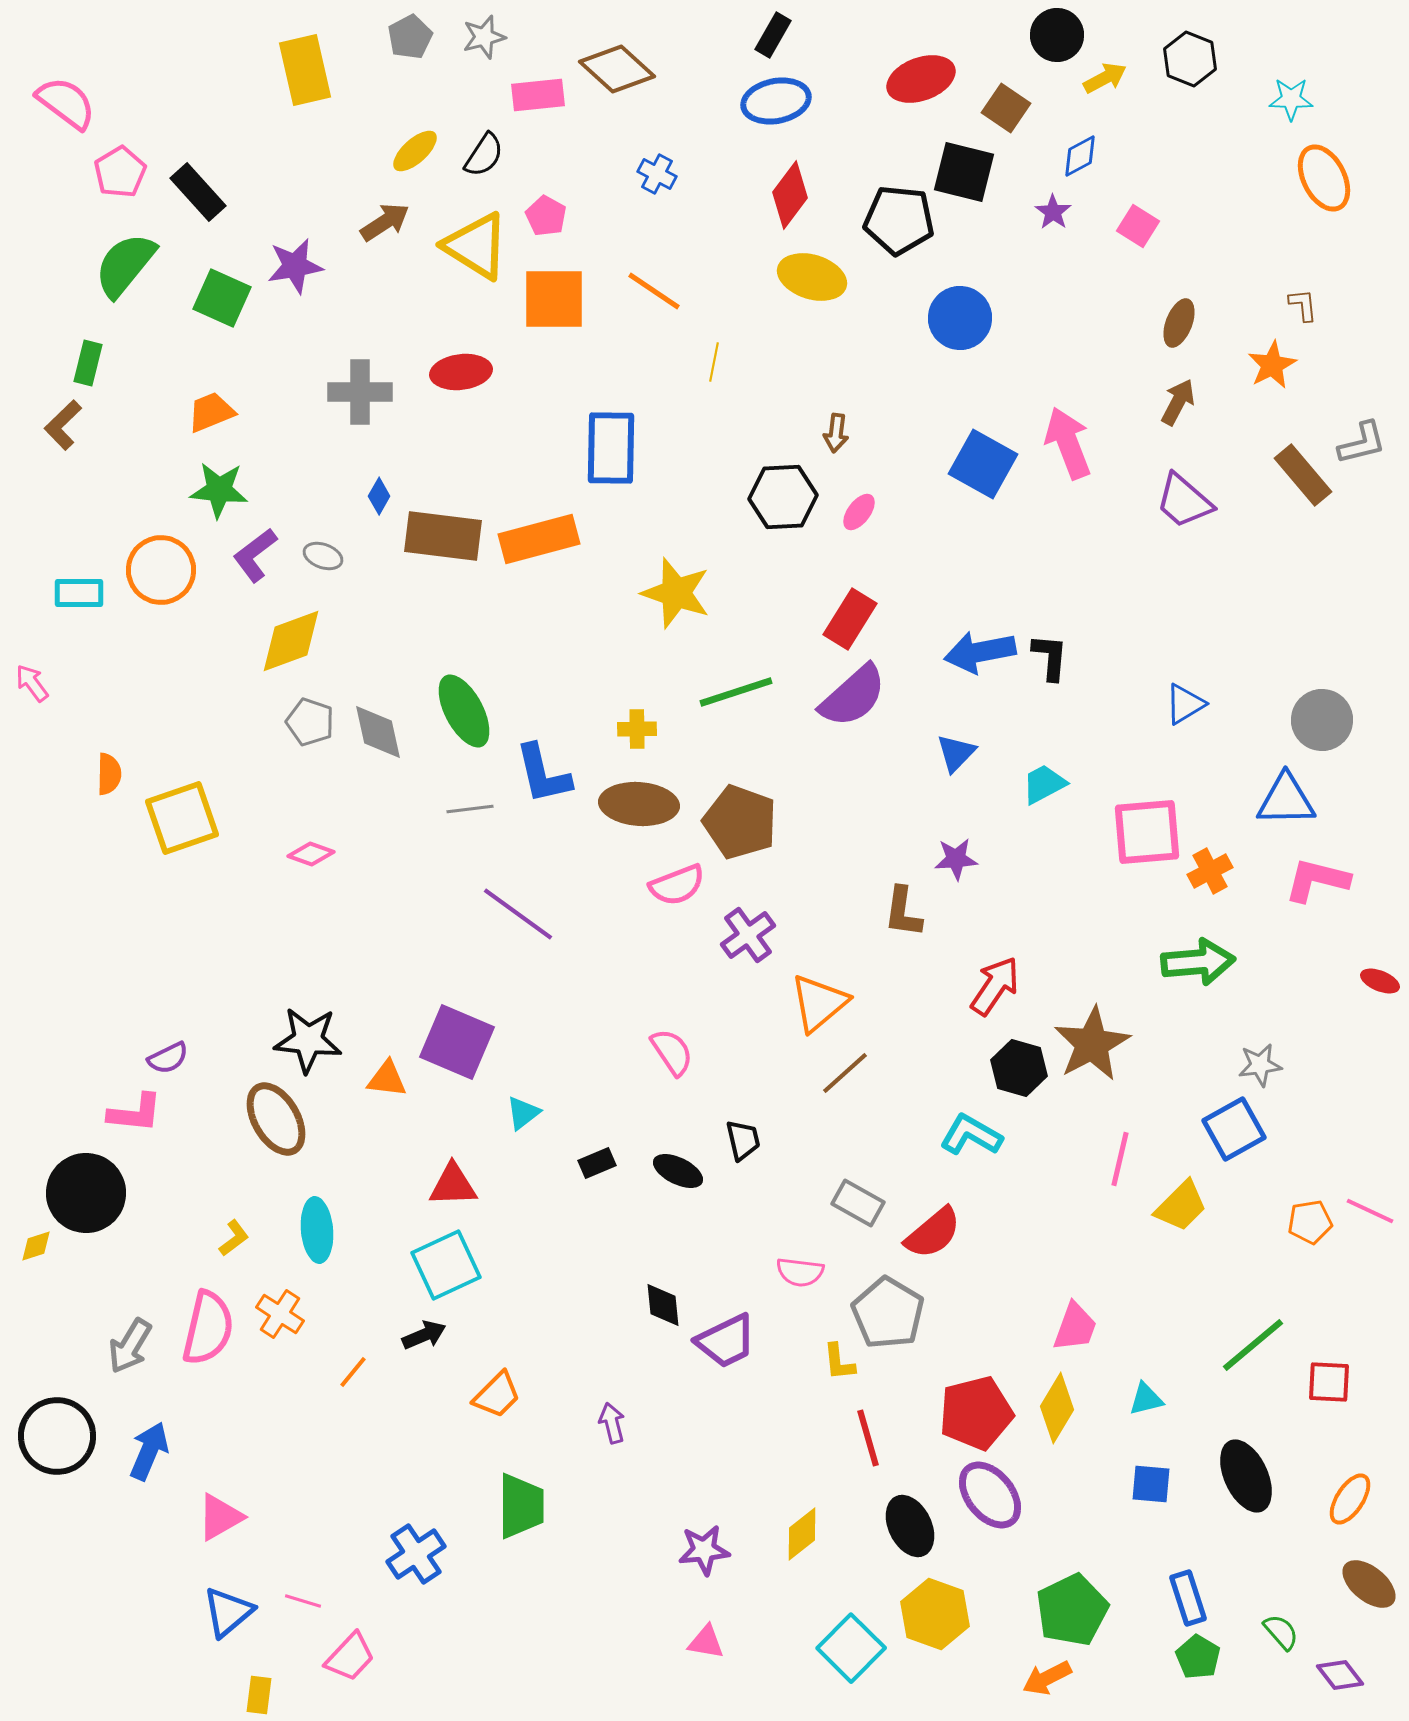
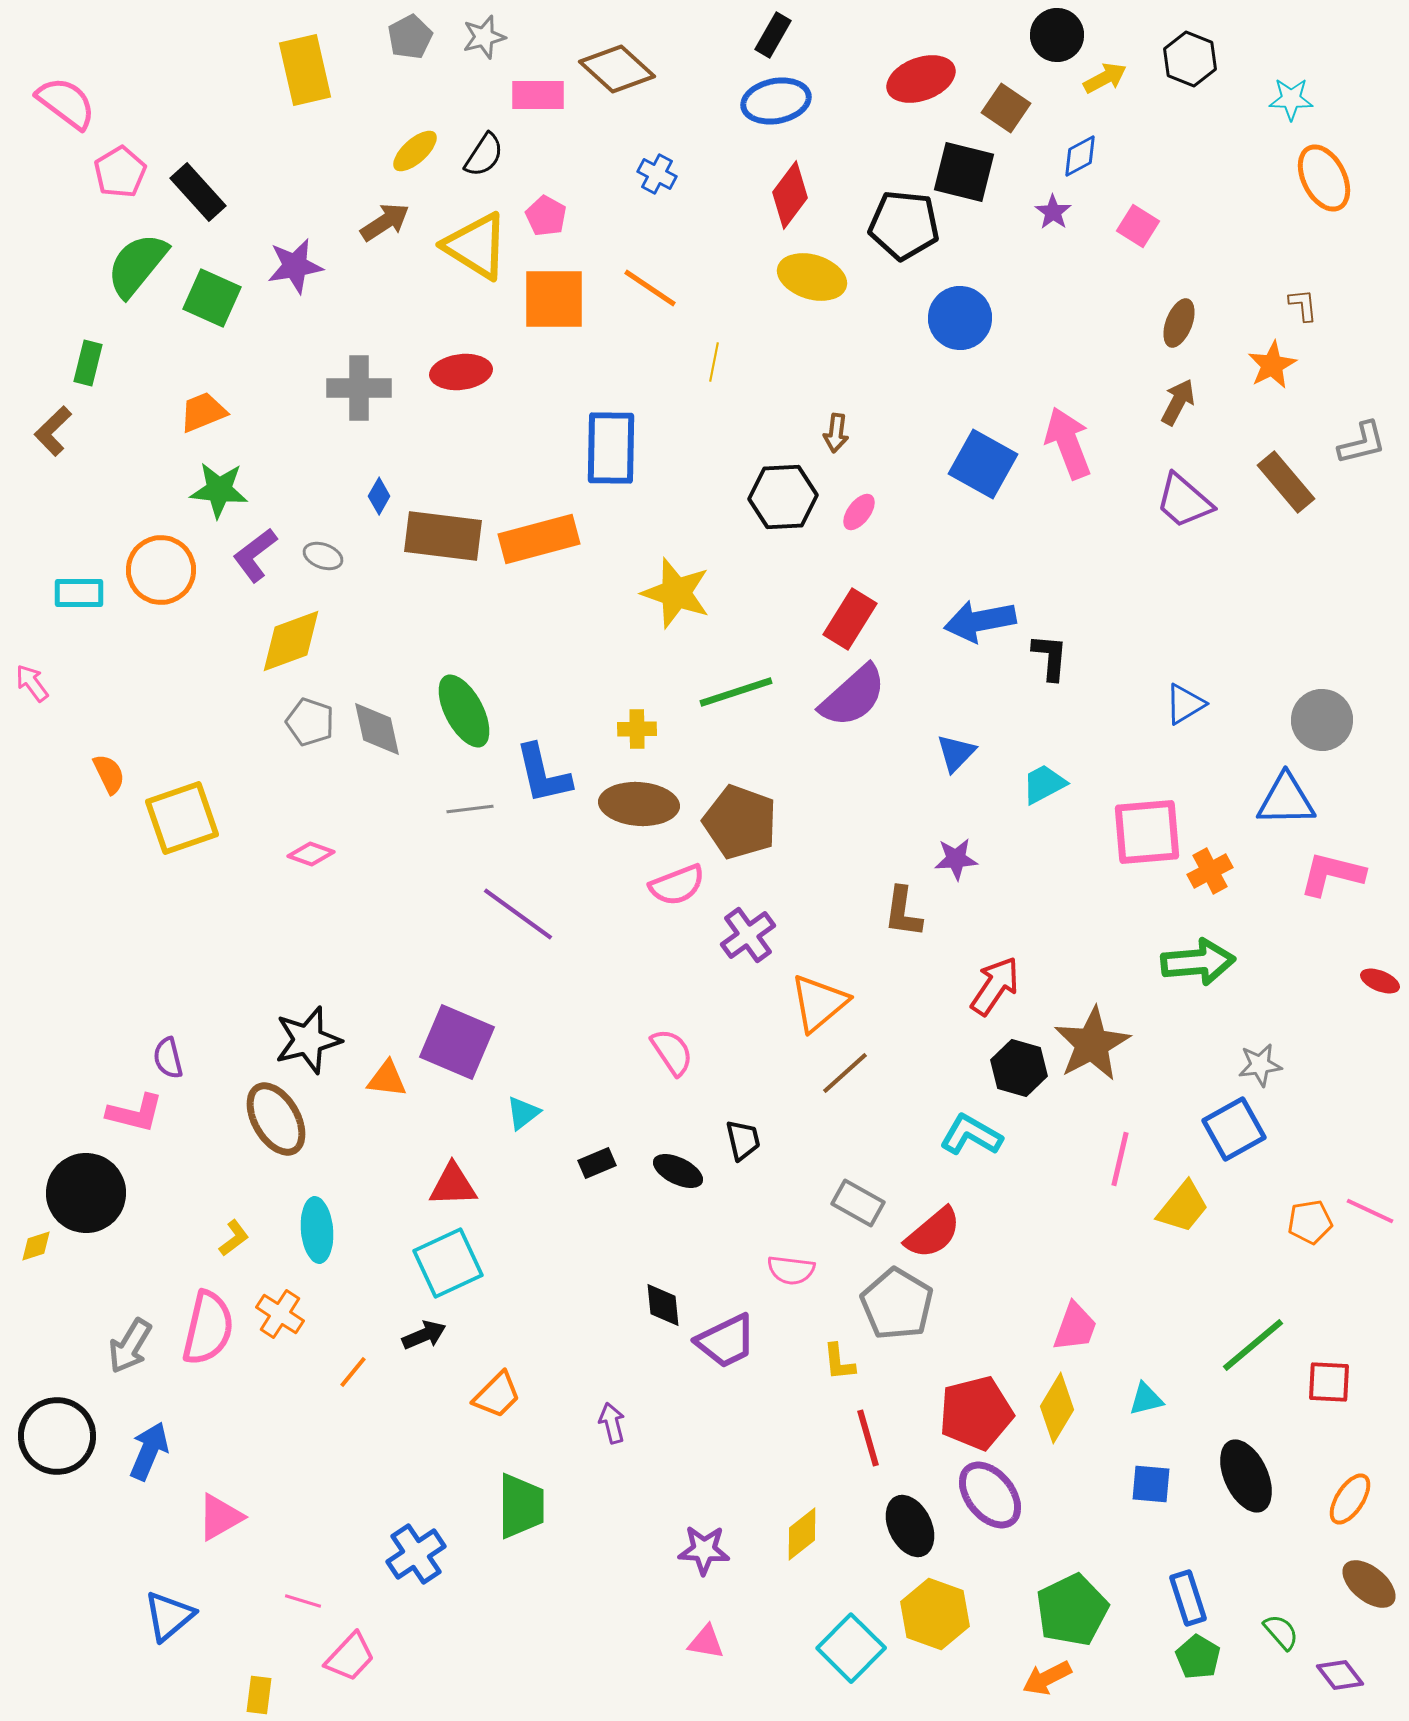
pink rectangle at (538, 95): rotated 6 degrees clockwise
black pentagon at (899, 220): moved 5 px right, 5 px down
green semicircle at (125, 265): moved 12 px right
orange line at (654, 291): moved 4 px left, 3 px up
green square at (222, 298): moved 10 px left
gray cross at (360, 392): moved 1 px left, 4 px up
orange trapezoid at (211, 412): moved 8 px left
brown L-shape at (63, 425): moved 10 px left, 6 px down
brown rectangle at (1303, 475): moved 17 px left, 7 px down
blue arrow at (980, 652): moved 31 px up
gray diamond at (378, 732): moved 1 px left, 3 px up
orange semicircle at (109, 774): rotated 27 degrees counterclockwise
pink L-shape at (1317, 880): moved 15 px right, 6 px up
black star at (308, 1040): rotated 20 degrees counterclockwise
purple semicircle at (168, 1058): rotated 102 degrees clockwise
pink L-shape at (135, 1113): rotated 8 degrees clockwise
yellow trapezoid at (1181, 1206): moved 2 px right, 1 px down; rotated 6 degrees counterclockwise
cyan square at (446, 1265): moved 2 px right, 2 px up
pink semicircle at (800, 1272): moved 9 px left, 2 px up
gray pentagon at (888, 1313): moved 9 px right, 9 px up
purple star at (704, 1550): rotated 9 degrees clockwise
blue triangle at (228, 1612): moved 59 px left, 4 px down
